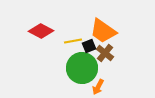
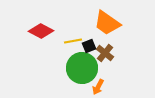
orange trapezoid: moved 4 px right, 8 px up
